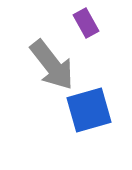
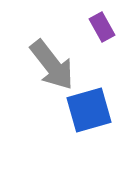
purple rectangle: moved 16 px right, 4 px down
